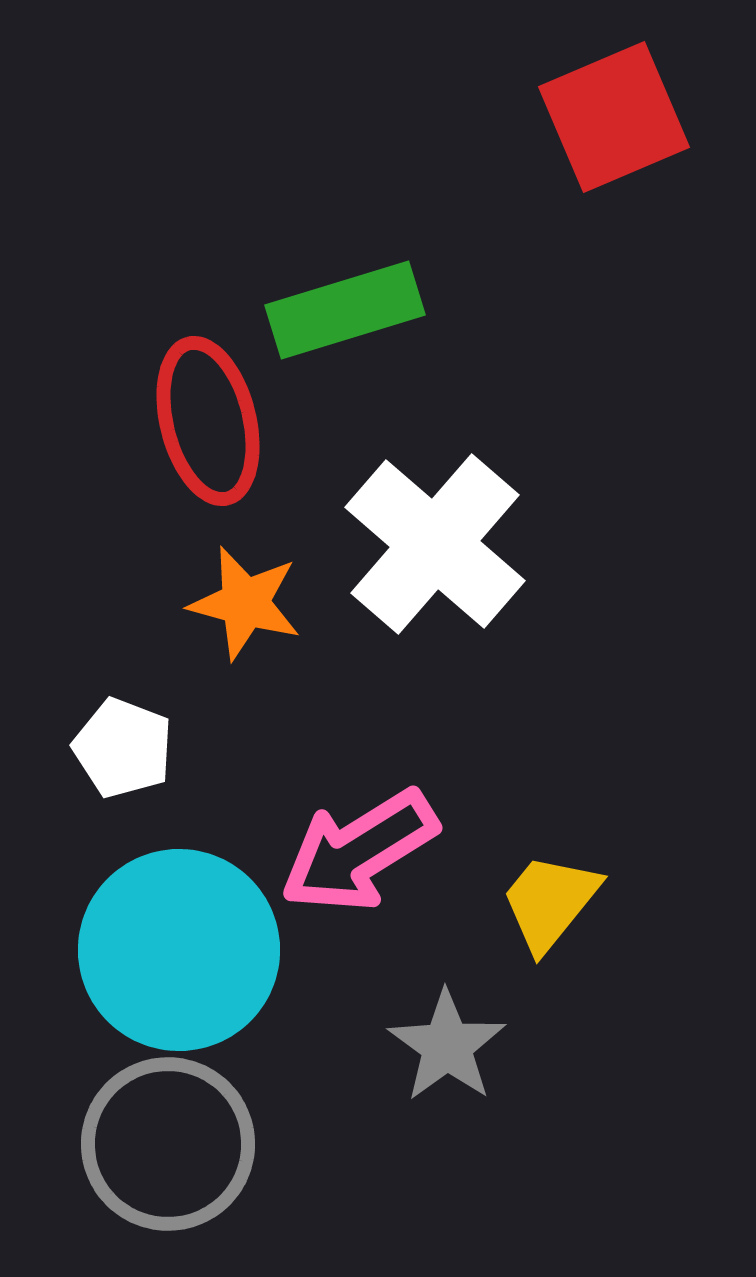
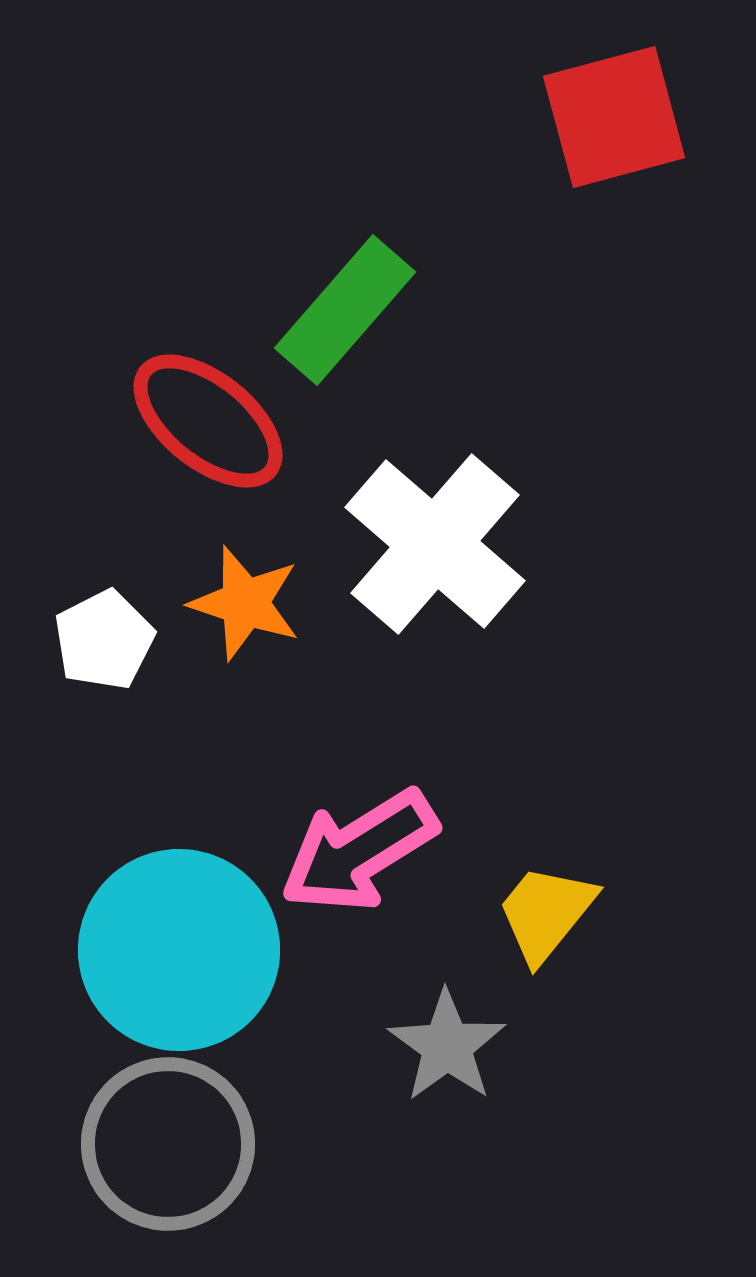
red square: rotated 8 degrees clockwise
green rectangle: rotated 32 degrees counterclockwise
red ellipse: rotated 37 degrees counterclockwise
orange star: rotated 3 degrees clockwise
white pentagon: moved 19 px left, 108 px up; rotated 24 degrees clockwise
yellow trapezoid: moved 4 px left, 11 px down
